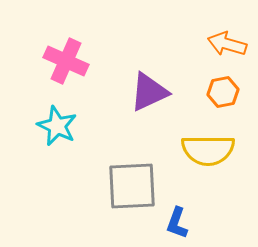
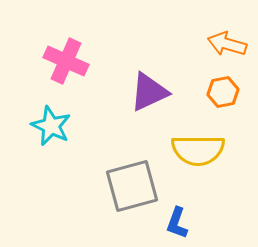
cyan star: moved 6 px left
yellow semicircle: moved 10 px left
gray square: rotated 12 degrees counterclockwise
